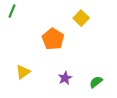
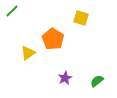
green line: rotated 24 degrees clockwise
yellow square: rotated 28 degrees counterclockwise
yellow triangle: moved 5 px right, 19 px up
green semicircle: moved 1 px right, 1 px up
